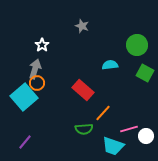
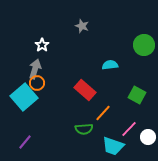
green circle: moved 7 px right
green square: moved 8 px left, 22 px down
red rectangle: moved 2 px right
pink line: rotated 30 degrees counterclockwise
white circle: moved 2 px right, 1 px down
